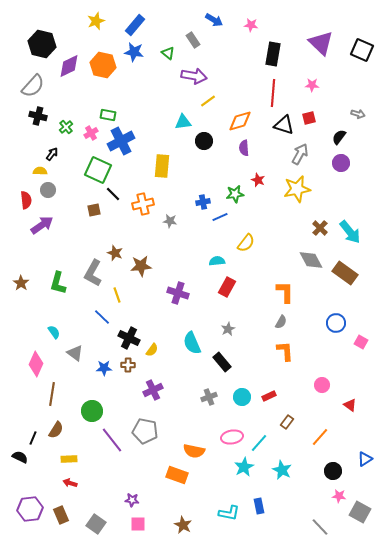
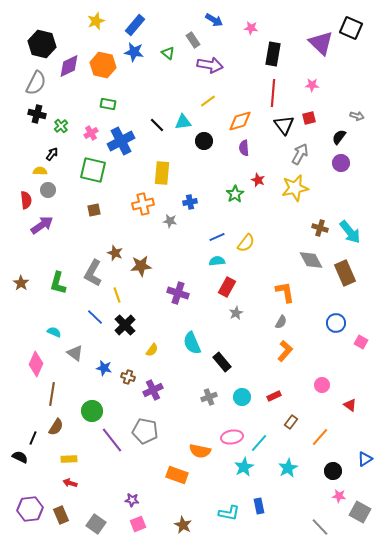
pink star at (251, 25): moved 3 px down
black square at (362, 50): moved 11 px left, 22 px up
purple arrow at (194, 76): moved 16 px right, 11 px up
gray semicircle at (33, 86): moved 3 px right, 3 px up; rotated 15 degrees counterclockwise
gray arrow at (358, 114): moved 1 px left, 2 px down
green rectangle at (108, 115): moved 11 px up
black cross at (38, 116): moved 1 px left, 2 px up
black triangle at (284, 125): rotated 35 degrees clockwise
green cross at (66, 127): moved 5 px left, 1 px up
yellow rectangle at (162, 166): moved 7 px down
green square at (98, 170): moved 5 px left; rotated 12 degrees counterclockwise
yellow star at (297, 189): moved 2 px left, 1 px up
black line at (113, 194): moved 44 px right, 69 px up
green star at (235, 194): rotated 24 degrees counterclockwise
blue cross at (203, 202): moved 13 px left
blue line at (220, 217): moved 3 px left, 20 px down
brown cross at (320, 228): rotated 28 degrees counterclockwise
brown rectangle at (345, 273): rotated 30 degrees clockwise
orange L-shape at (285, 292): rotated 10 degrees counterclockwise
blue line at (102, 317): moved 7 px left
gray star at (228, 329): moved 8 px right, 16 px up
cyan semicircle at (54, 332): rotated 32 degrees counterclockwise
black cross at (129, 338): moved 4 px left, 13 px up; rotated 20 degrees clockwise
orange L-shape at (285, 351): rotated 45 degrees clockwise
brown cross at (128, 365): moved 12 px down; rotated 16 degrees clockwise
blue star at (104, 368): rotated 14 degrees clockwise
red rectangle at (269, 396): moved 5 px right
brown rectangle at (287, 422): moved 4 px right
brown semicircle at (56, 430): moved 3 px up
orange semicircle at (194, 451): moved 6 px right
cyan star at (282, 470): moved 6 px right, 2 px up; rotated 18 degrees clockwise
pink square at (138, 524): rotated 21 degrees counterclockwise
